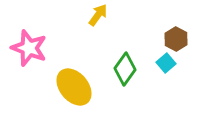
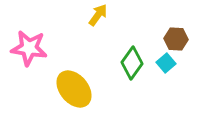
brown hexagon: rotated 25 degrees counterclockwise
pink star: rotated 12 degrees counterclockwise
green diamond: moved 7 px right, 6 px up
yellow ellipse: moved 2 px down
